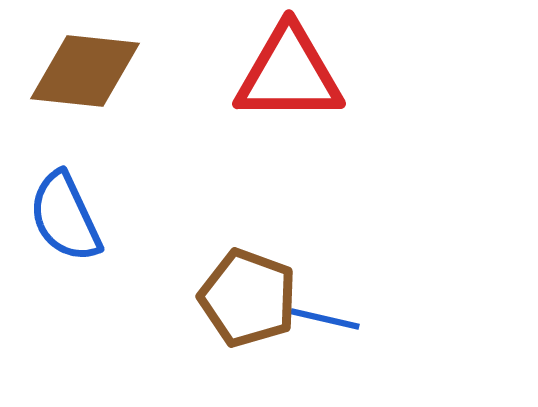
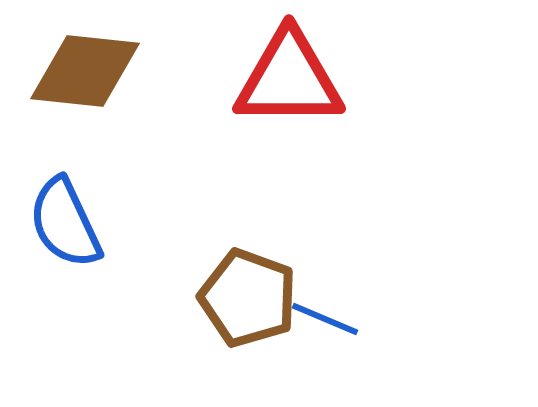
red triangle: moved 5 px down
blue semicircle: moved 6 px down
blue line: rotated 10 degrees clockwise
